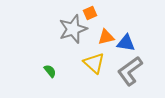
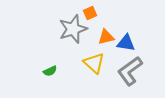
green semicircle: rotated 104 degrees clockwise
